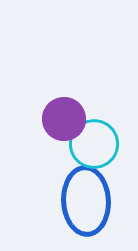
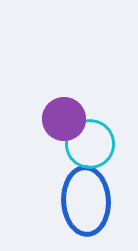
cyan circle: moved 4 px left
